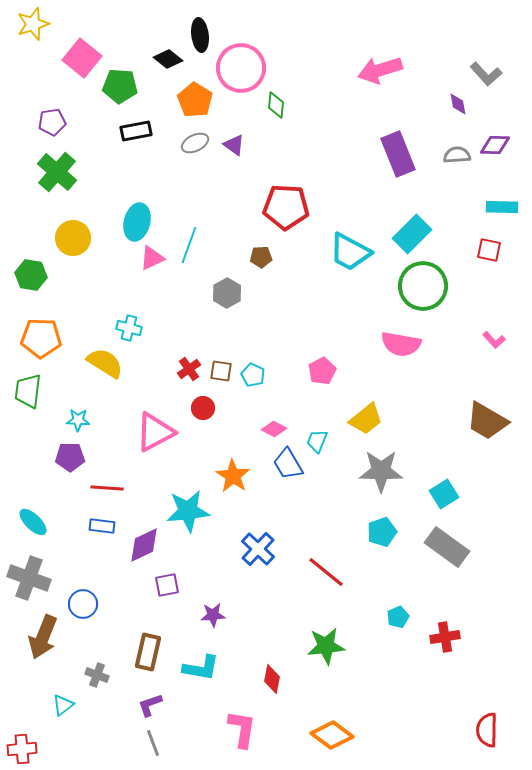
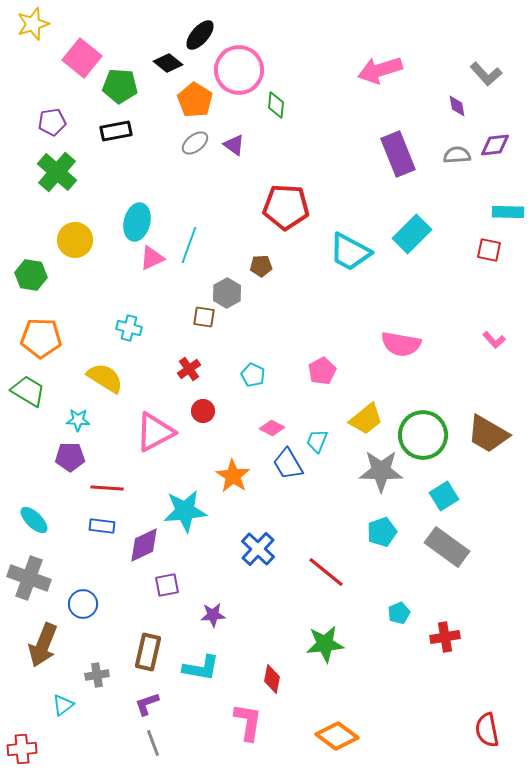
black ellipse at (200, 35): rotated 48 degrees clockwise
black diamond at (168, 59): moved 4 px down
pink circle at (241, 68): moved 2 px left, 2 px down
purple diamond at (458, 104): moved 1 px left, 2 px down
black rectangle at (136, 131): moved 20 px left
gray ellipse at (195, 143): rotated 12 degrees counterclockwise
purple diamond at (495, 145): rotated 8 degrees counterclockwise
cyan rectangle at (502, 207): moved 6 px right, 5 px down
yellow circle at (73, 238): moved 2 px right, 2 px down
brown pentagon at (261, 257): moved 9 px down
green circle at (423, 286): moved 149 px down
yellow semicircle at (105, 363): moved 15 px down
brown square at (221, 371): moved 17 px left, 54 px up
green trapezoid at (28, 391): rotated 114 degrees clockwise
red circle at (203, 408): moved 3 px down
brown trapezoid at (487, 421): moved 1 px right, 13 px down
pink diamond at (274, 429): moved 2 px left, 1 px up
cyan square at (444, 494): moved 2 px down
cyan star at (188, 511): moved 3 px left
cyan ellipse at (33, 522): moved 1 px right, 2 px up
cyan pentagon at (398, 617): moved 1 px right, 4 px up
brown arrow at (43, 637): moved 8 px down
green star at (326, 646): moved 1 px left, 2 px up
gray cross at (97, 675): rotated 30 degrees counterclockwise
purple L-shape at (150, 705): moved 3 px left, 1 px up
pink L-shape at (242, 729): moved 6 px right, 7 px up
red semicircle at (487, 730): rotated 12 degrees counterclockwise
orange diamond at (332, 735): moved 5 px right, 1 px down
